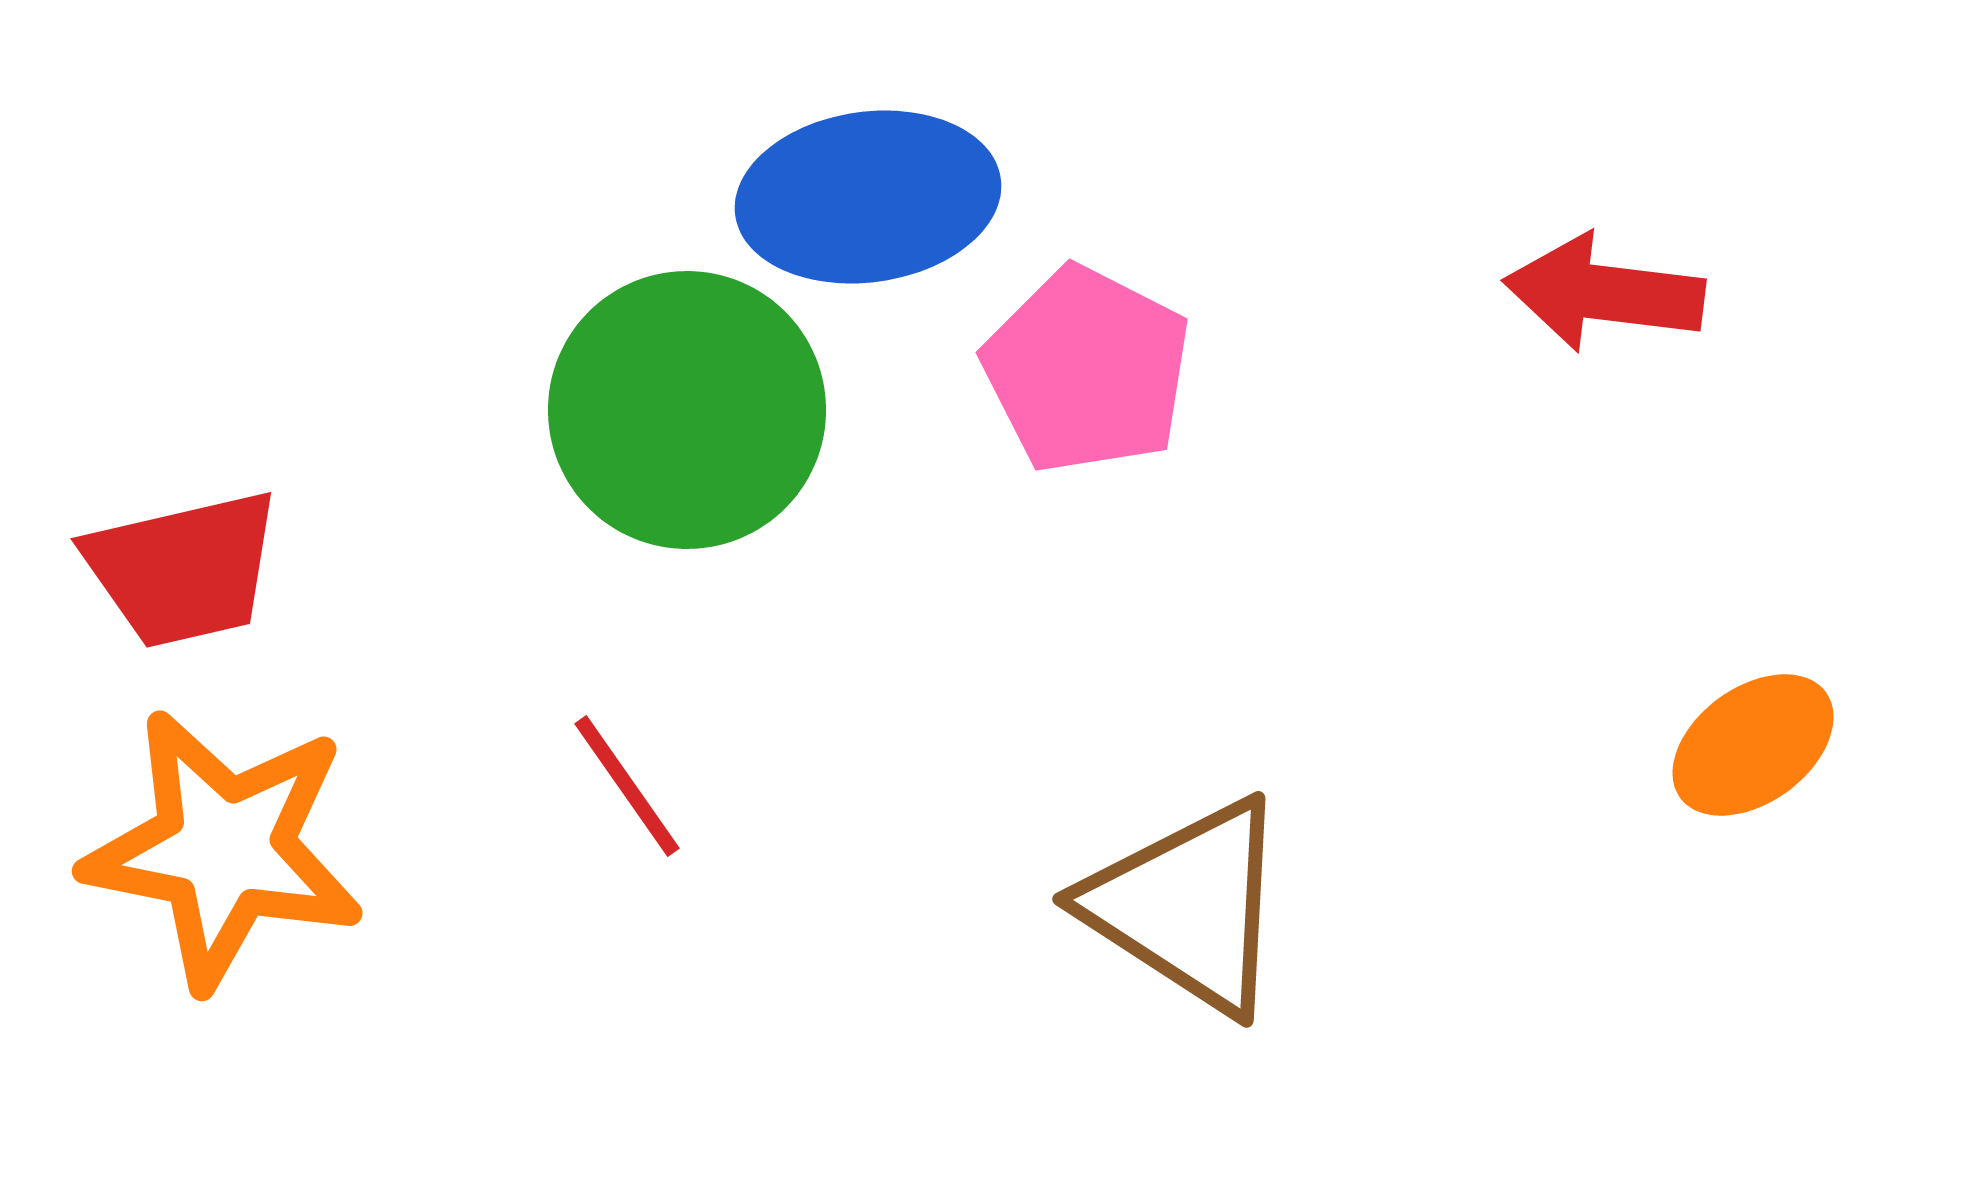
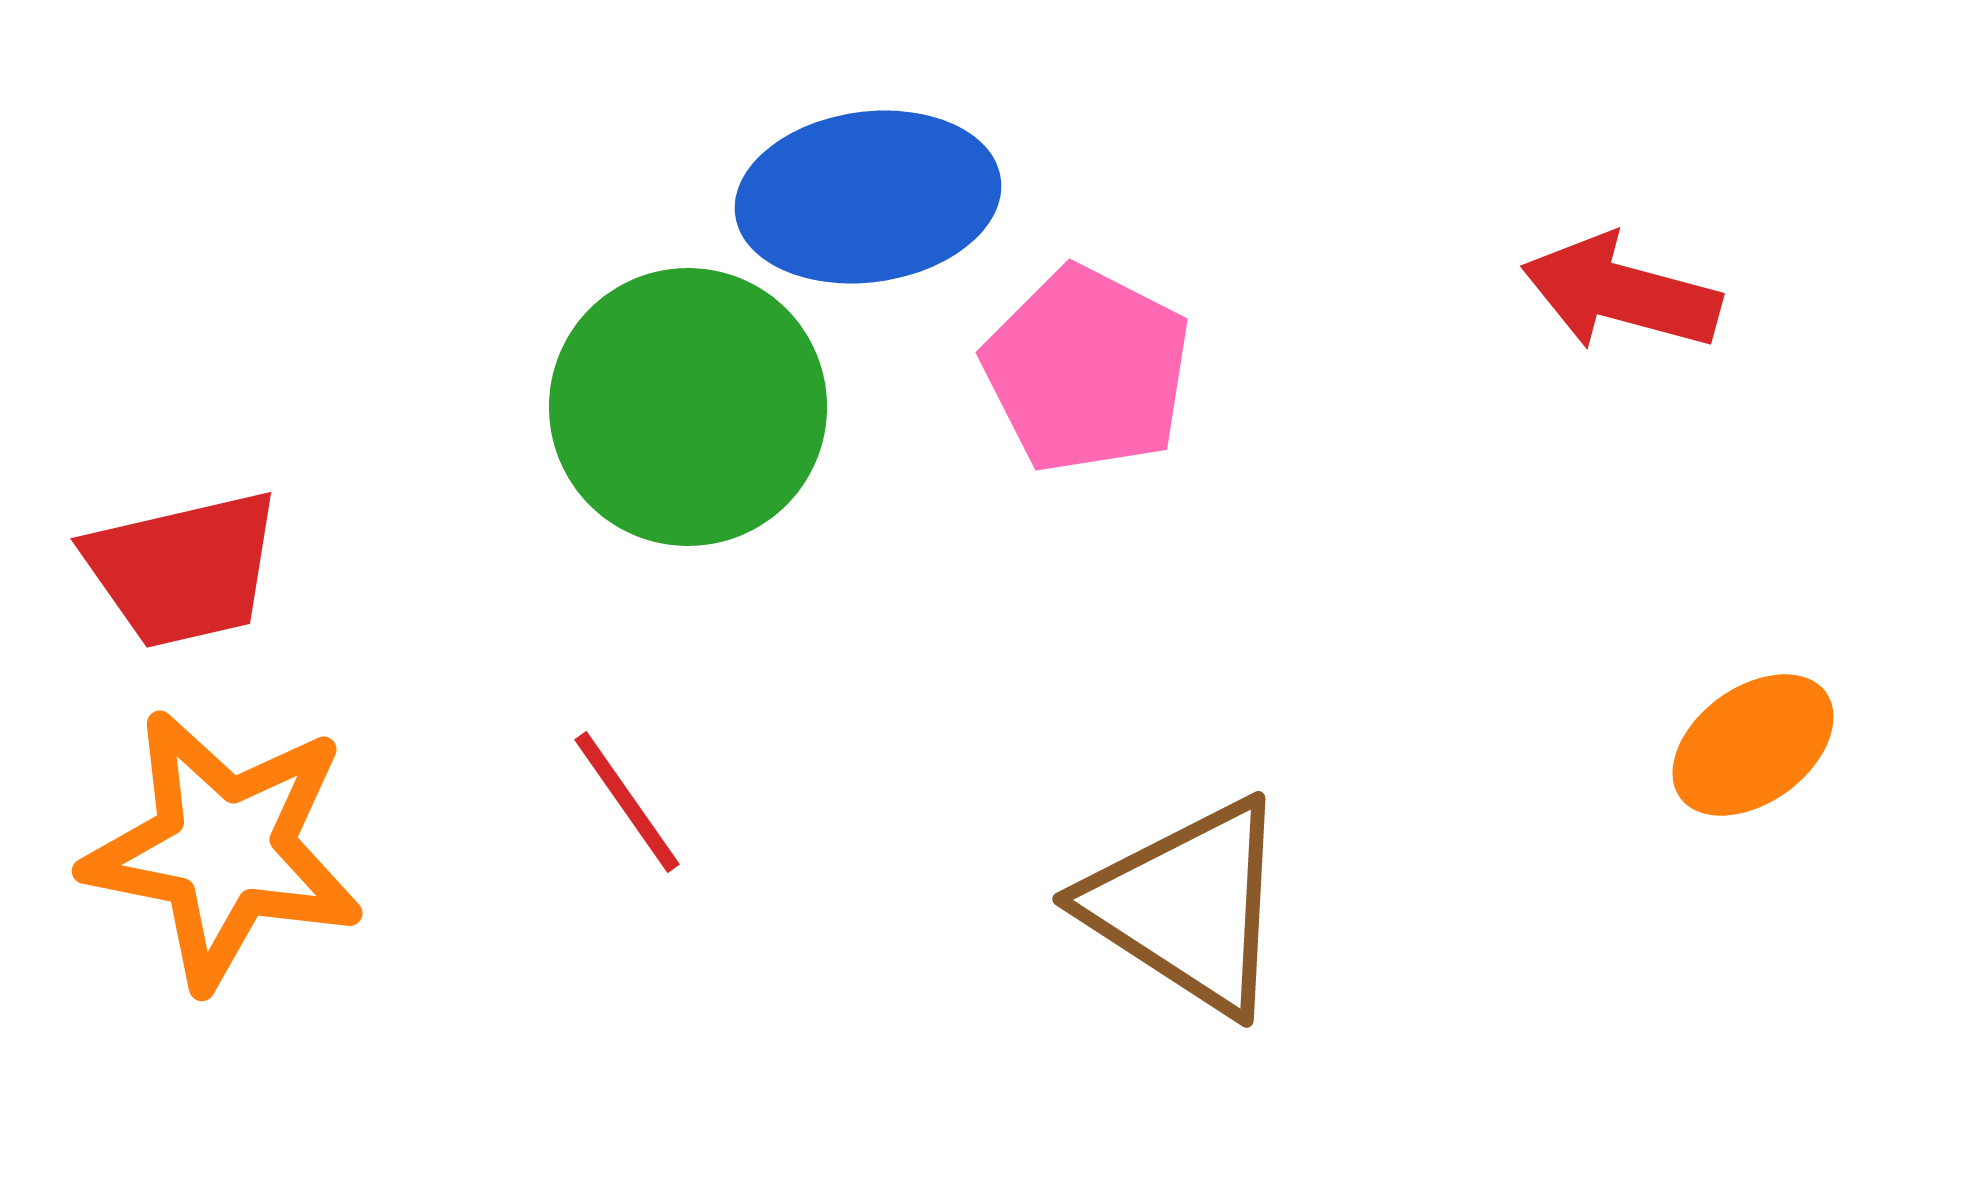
red arrow: moved 17 px right; rotated 8 degrees clockwise
green circle: moved 1 px right, 3 px up
red line: moved 16 px down
